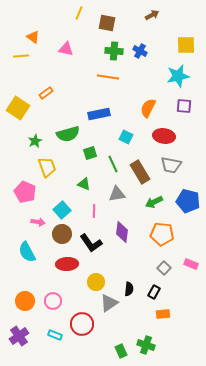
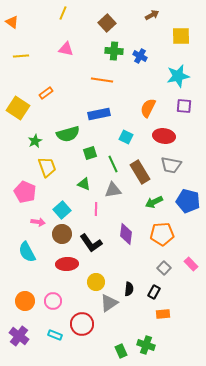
yellow line at (79, 13): moved 16 px left
brown square at (107, 23): rotated 36 degrees clockwise
orange triangle at (33, 37): moved 21 px left, 15 px up
yellow square at (186, 45): moved 5 px left, 9 px up
blue cross at (140, 51): moved 5 px down
orange line at (108, 77): moved 6 px left, 3 px down
gray triangle at (117, 194): moved 4 px left, 4 px up
pink line at (94, 211): moved 2 px right, 2 px up
purple diamond at (122, 232): moved 4 px right, 2 px down
orange pentagon at (162, 234): rotated 10 degrees counterclockwise
pink rectangle at (191, 264): rotated 24 degrees clockwise
purple cross at (19, 336): rotated 18 degrees counterclockwise
